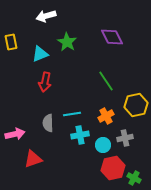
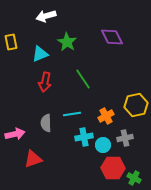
green line: moved 23 px left, 2 px up
gray semicircle: moved 2 px left
cyan cross: moved 4 px right, 2 px down
red hexagon: rotated 15 degrees clockwise
